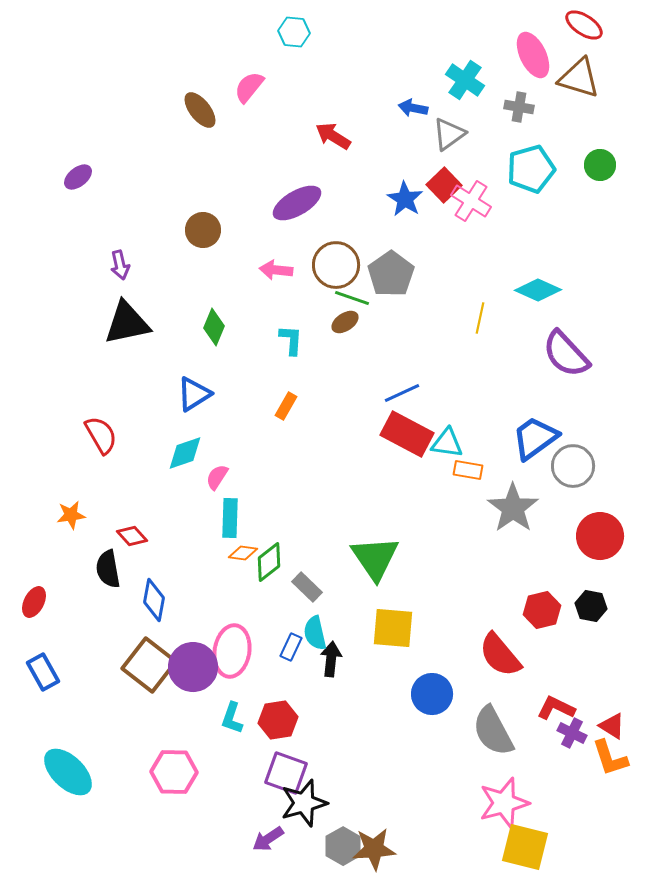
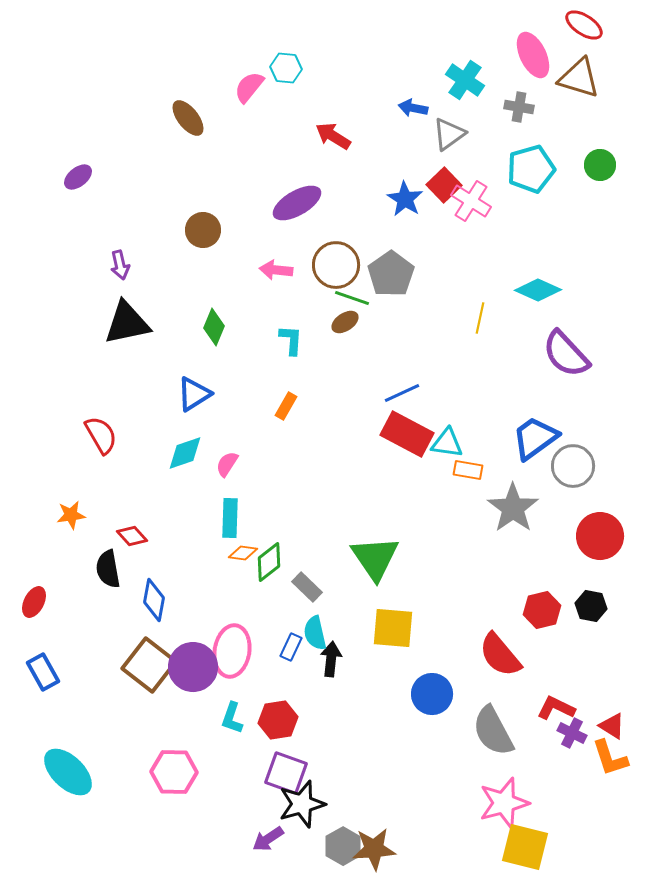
cyan hexagon at (294, 32): moved 8 px left, 36 px down
brown ellipse at (200, 110): moved 12 px left, 8 px down
pink semicircle at (217, 477): moved 10 px right, 13 px up
black star at (304, 803): moved 2 px left, 1 px down
